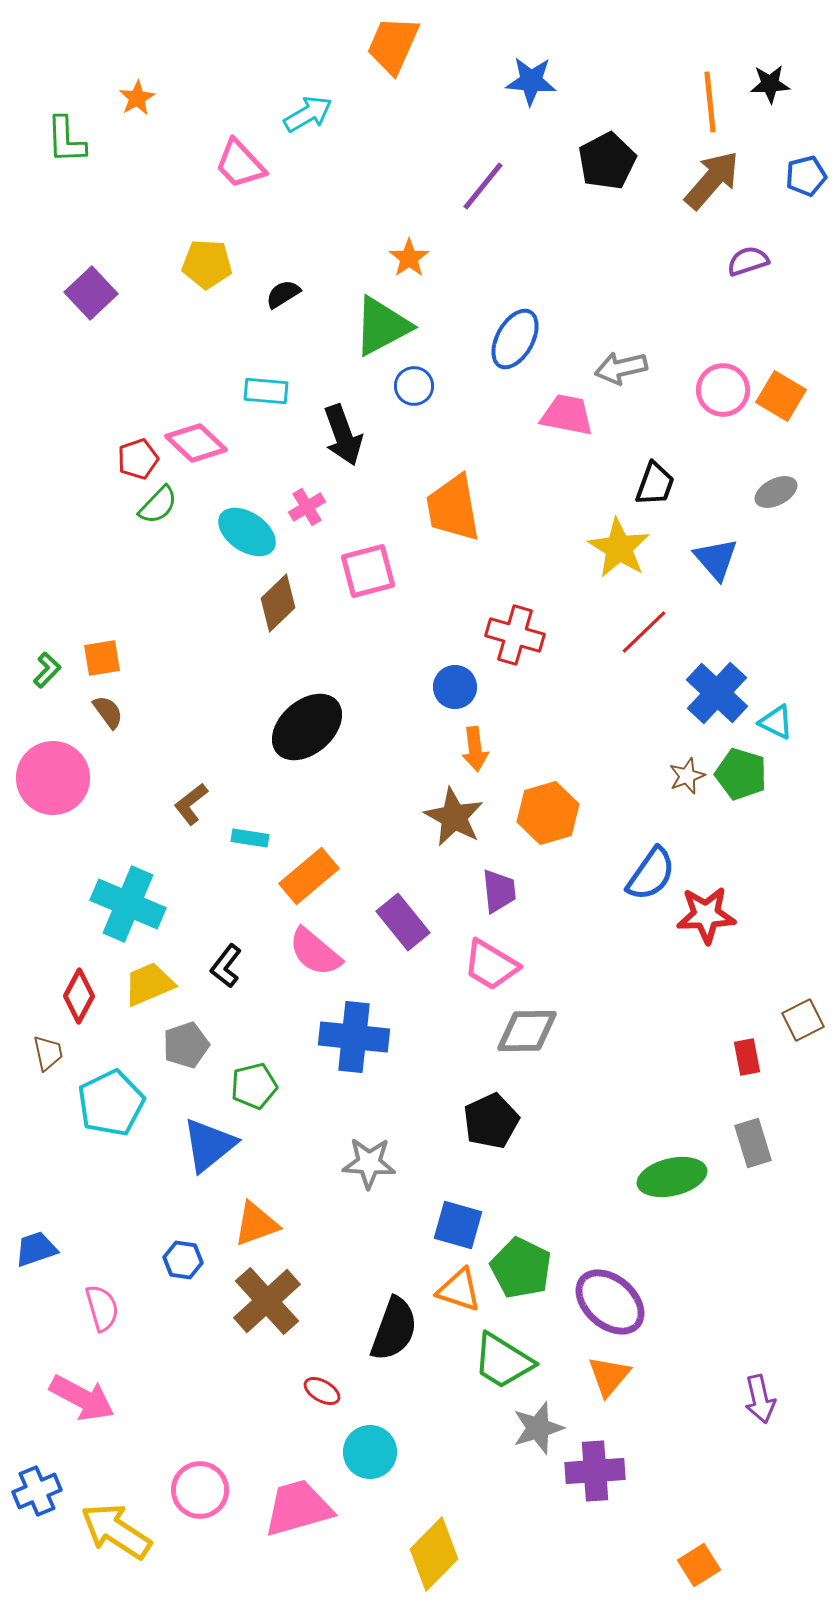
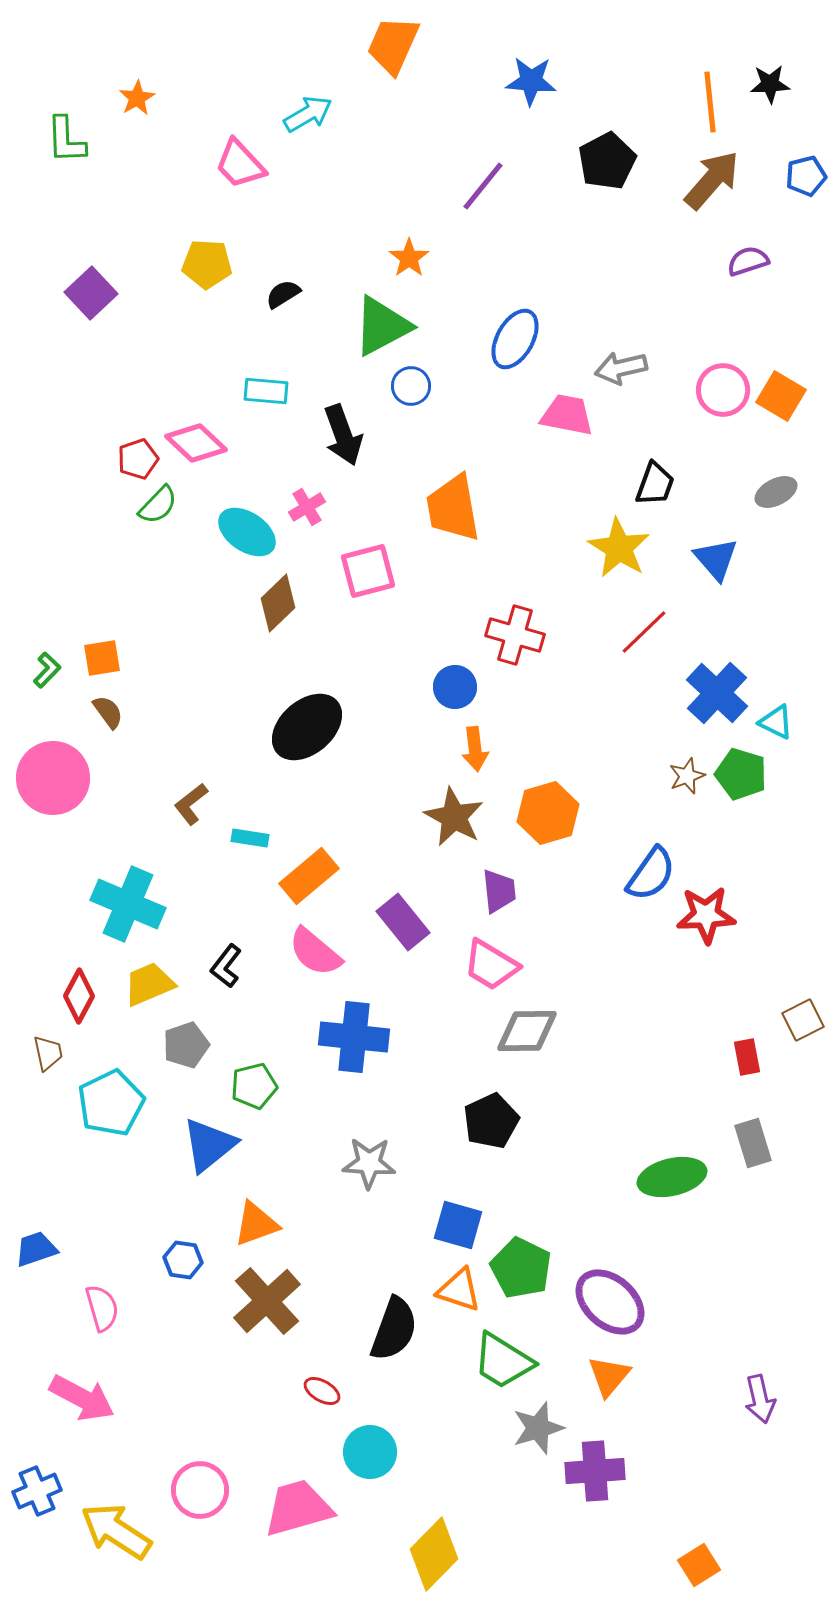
blue circle at (414, 386): moved 3 px left
